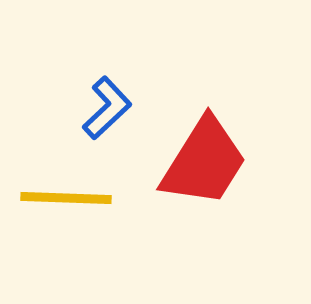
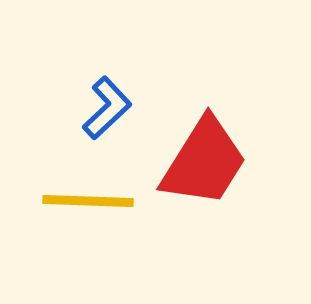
yellow line: moved 22 px right, 3 px down
